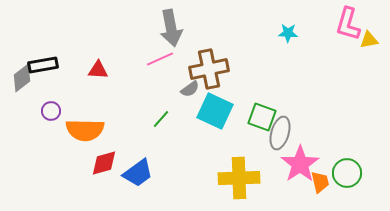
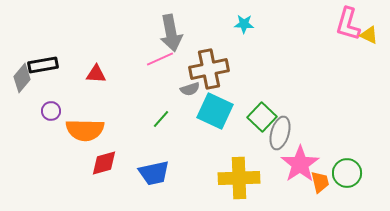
gray arrow: moved 5 px down
cyan star: moved 44 px left, 9 px up
yellow triangle: moved 5 px up; rotated 36 degrees clockwise
red triangle: moved 2 px left, 4 px down
gray diamond: rotated 12 degrees counterclockwise
gray semicircle: rotated 18 degrees clockwise
green square: rotated 24 degrees clockwise
blue trapezoid: moved 16 px right; rotated 24 degrees clockwise
